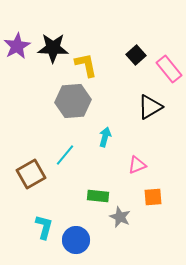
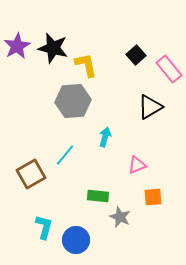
black star: rotated 12 degrees clockwise
